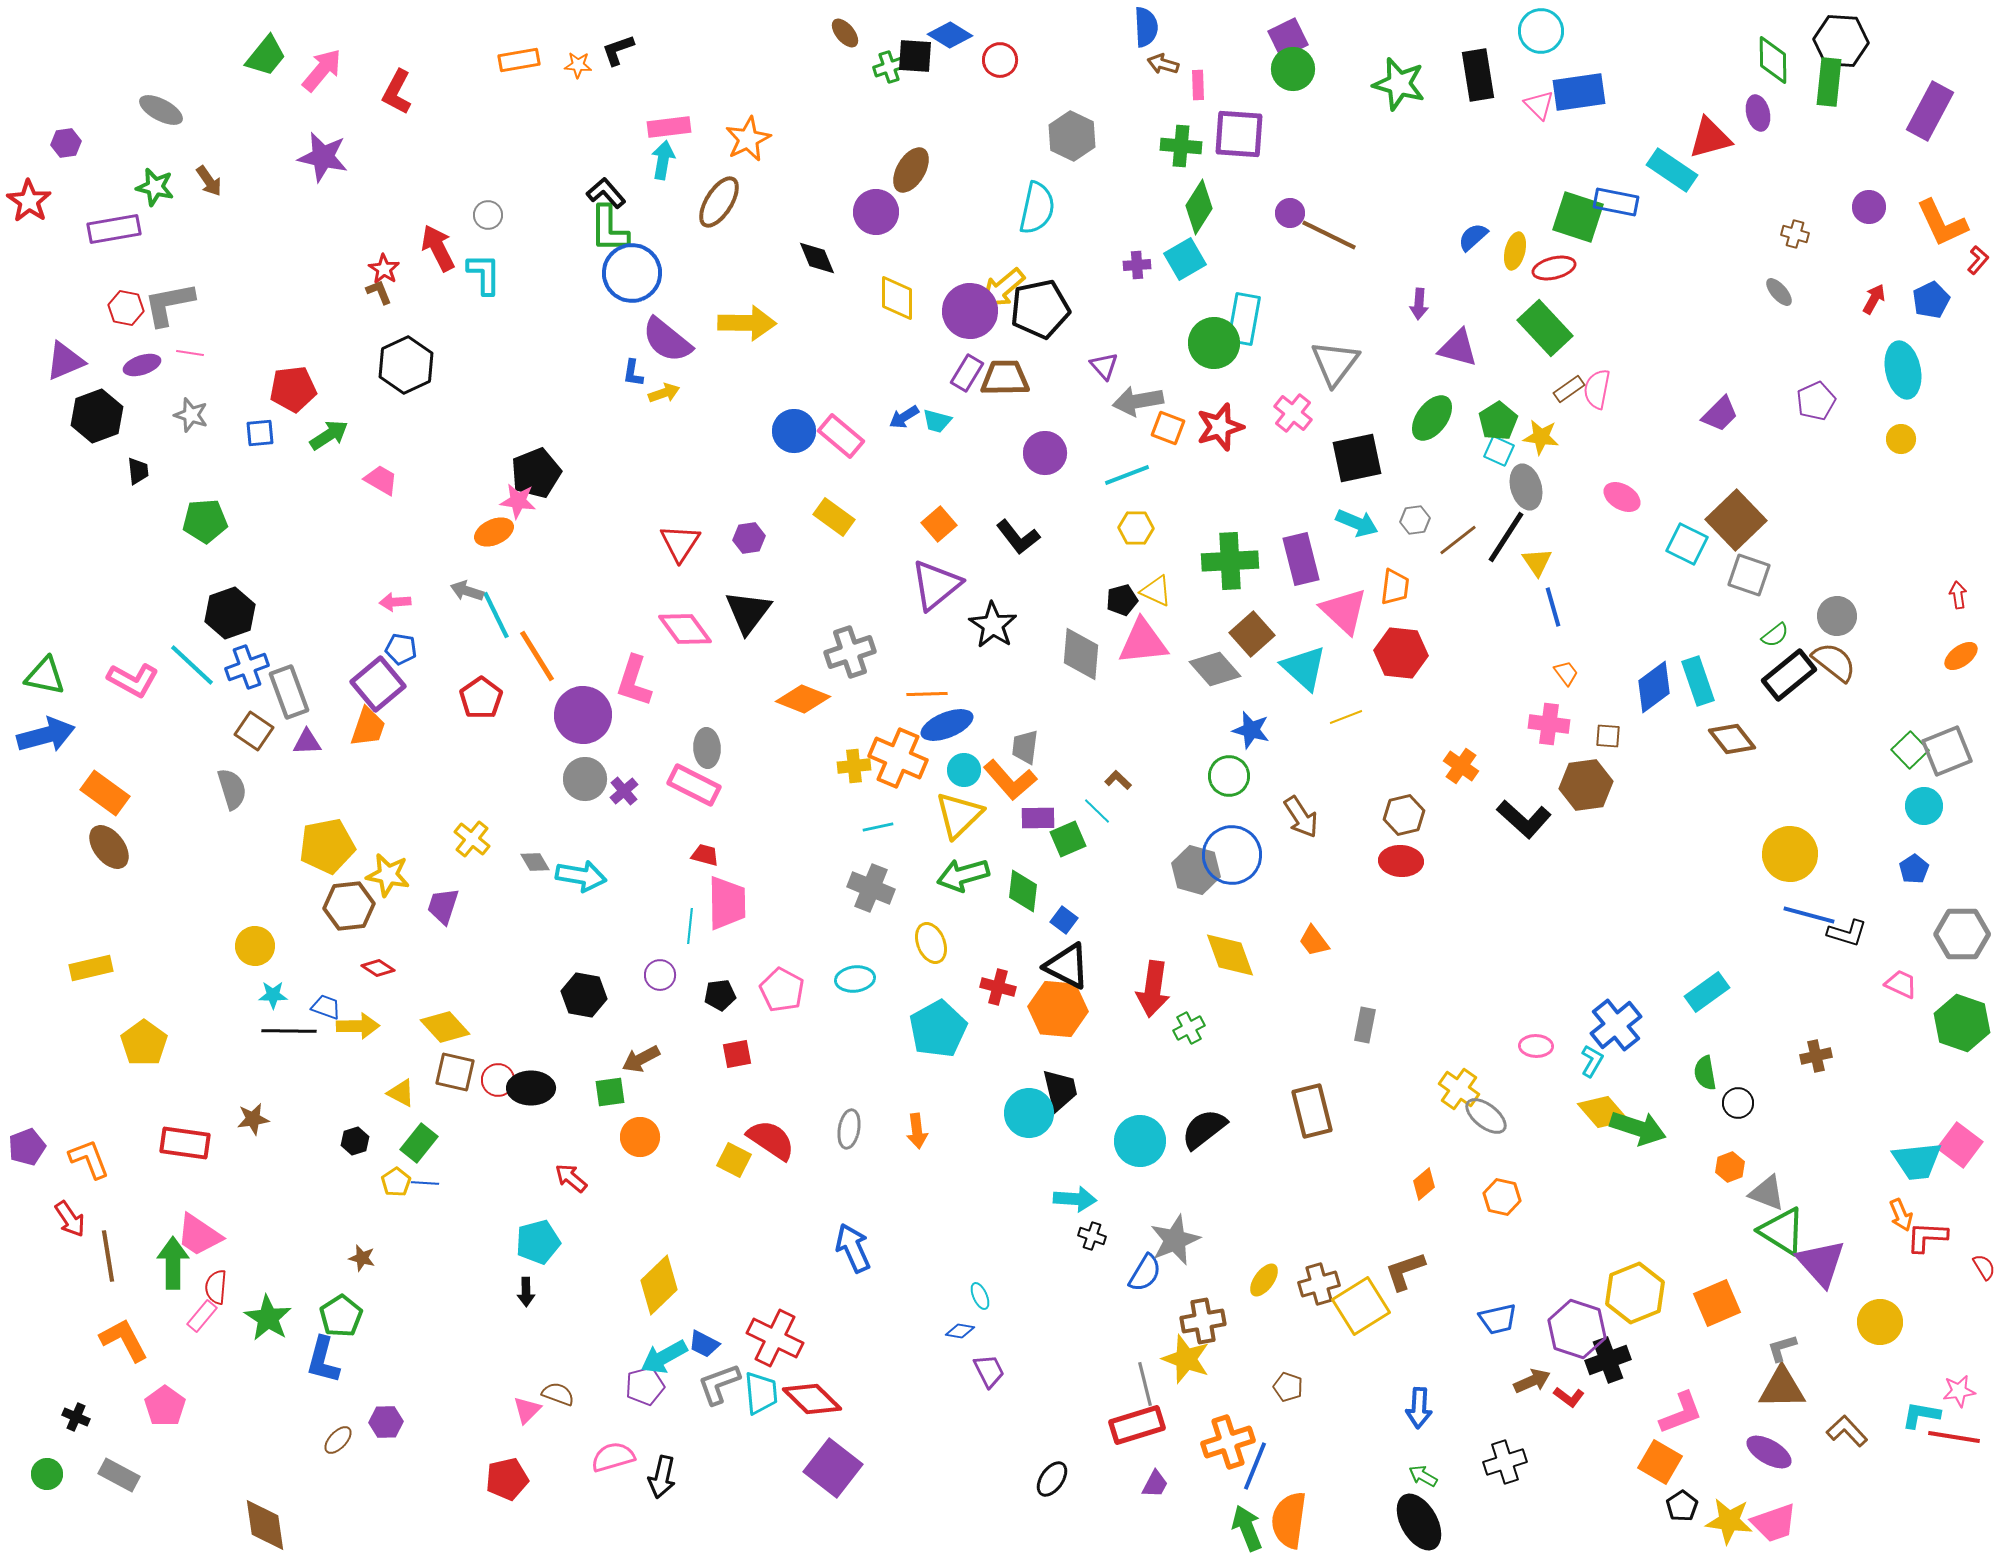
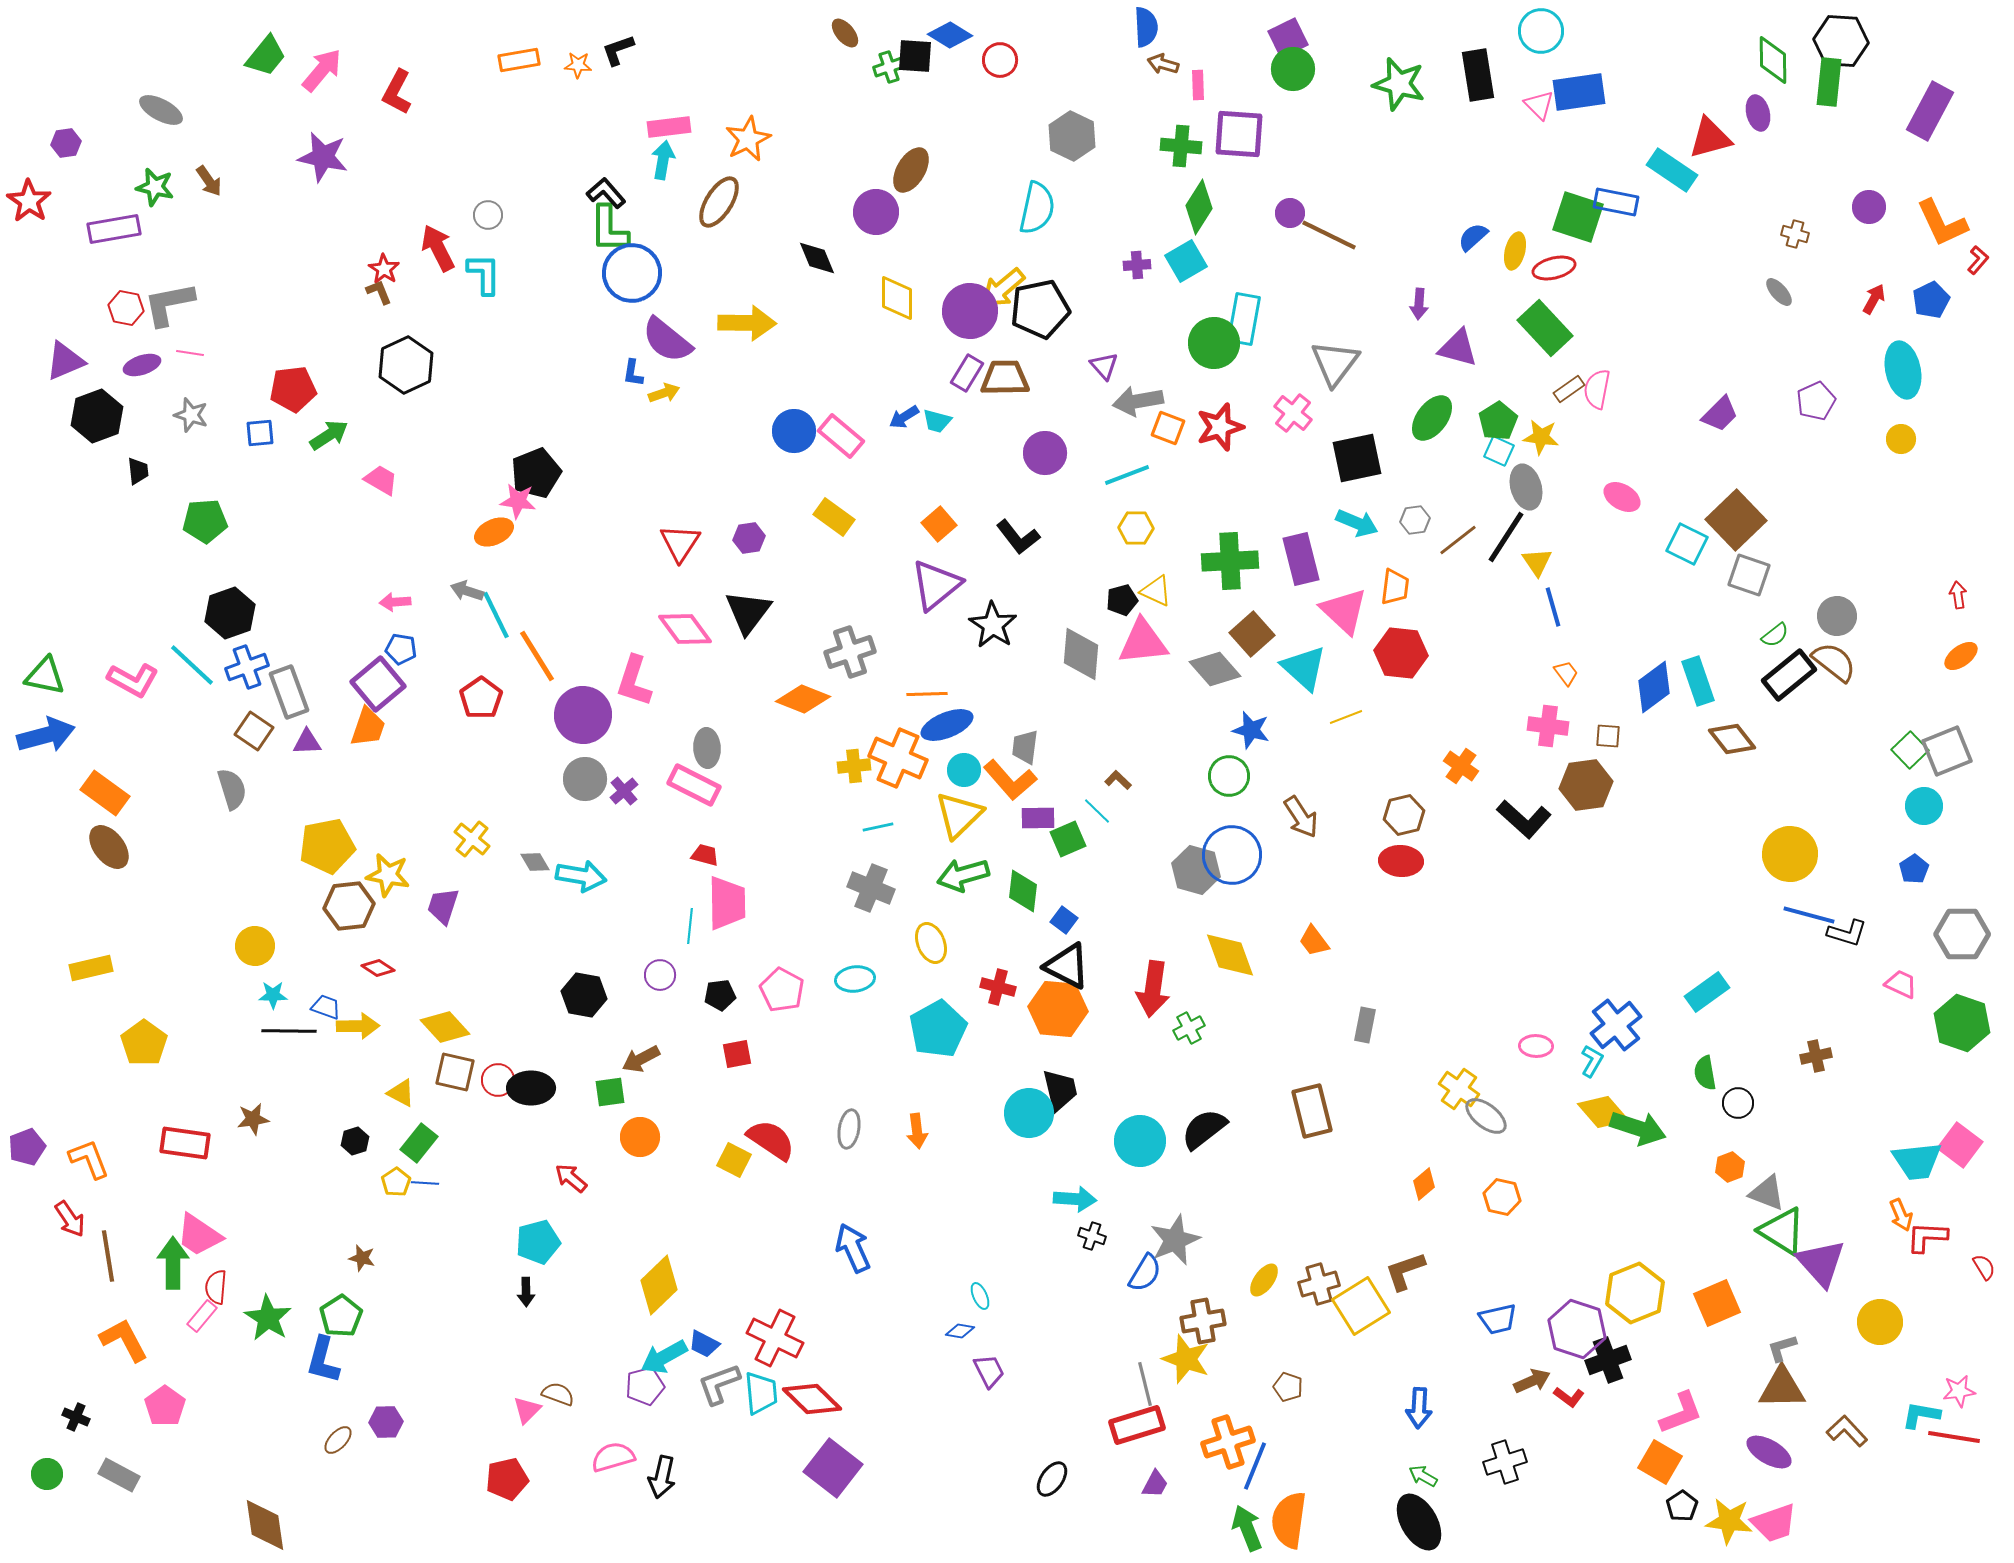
cyan square at (1185, 259): moved 1 px right, 2 px down
pink cross at (1549, 724): moved 1 px left, 2 px down
